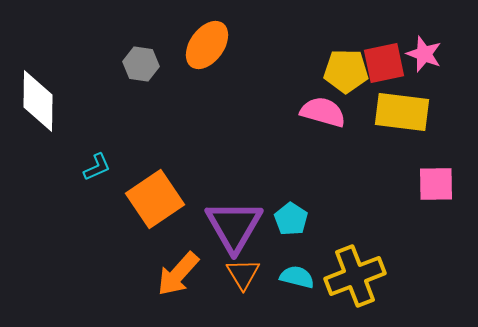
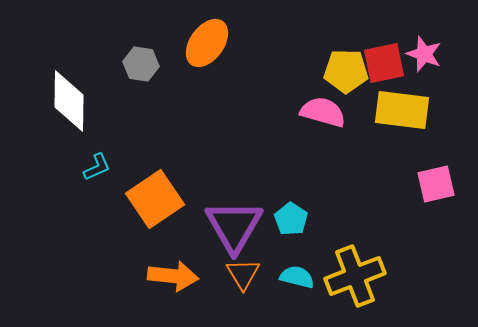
orange ellipse: moved 2 px up
white diamond: moved 31 px right
yellow rectangle: moved 2 px up
pink square: rotated 12 degrees counterclockwise
orange arrow: moved 5 px left, 2 px down; rotated 126 degrees counterclockwise
